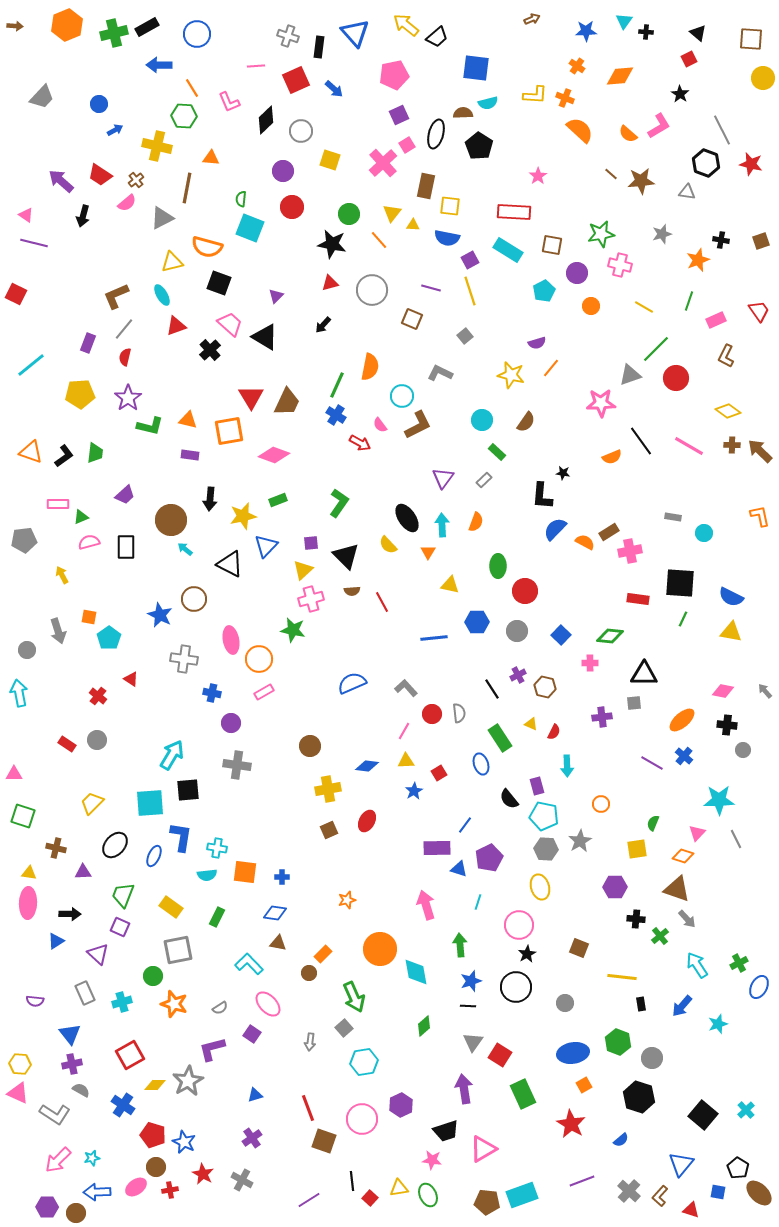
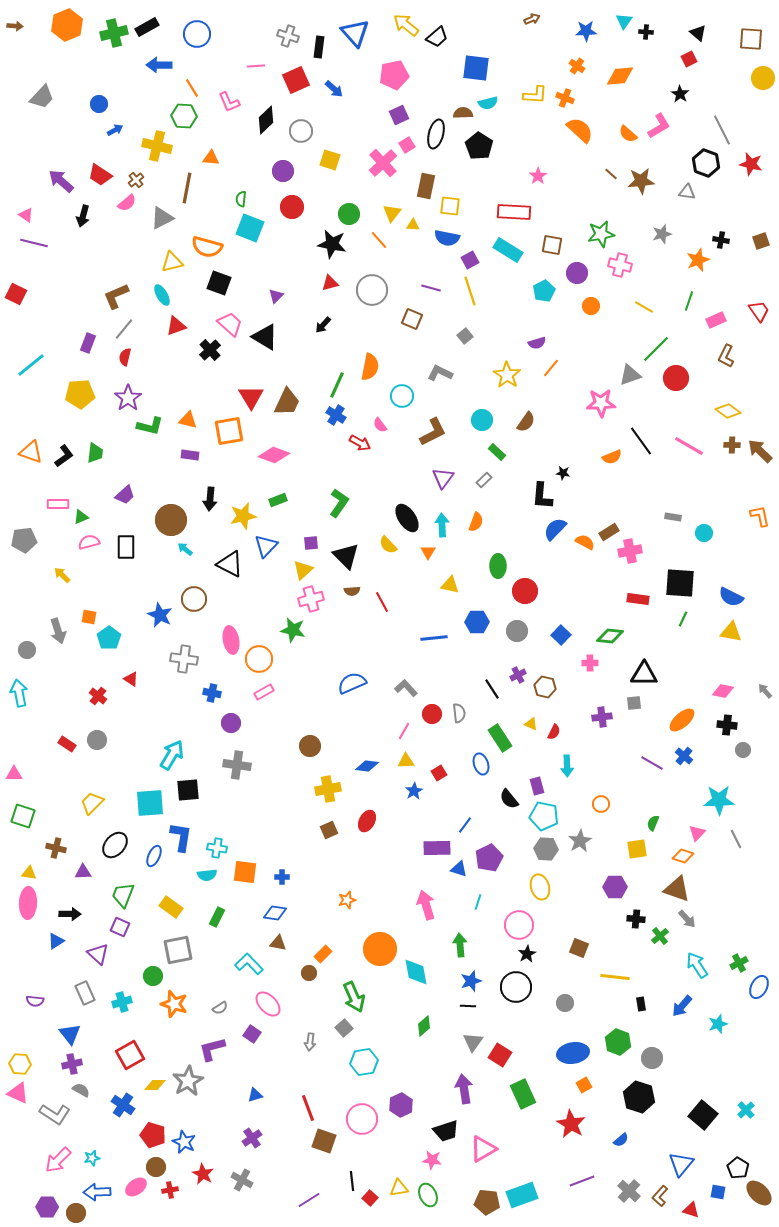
yellow star at (511, 375): moved 4 px left; rotated 20 degrees clockwise
brown L-shape at (418, 425): moved 15 px right, 7 px down
yellow arrow at (62, 575): rotated 18 degrees counterclockwise
yellow line at (622, 977): moved 7 px left
